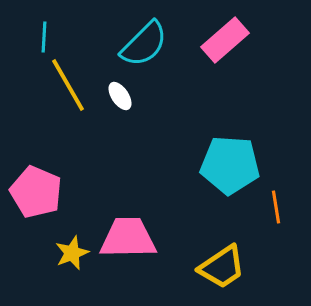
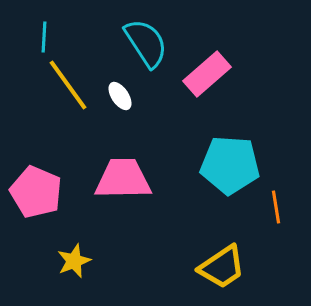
pink rectangle: moved 18 px left, 34 px down
cyan semicircle: moved 2 px right, 1 px up; rotated 78 degrees counterclockwise
yellow line: rotated 6 degrees counterclockwise
pink trapezoid: moved 5 px left, 59 px up
yellow star: moved 2 px right, 8 px down
